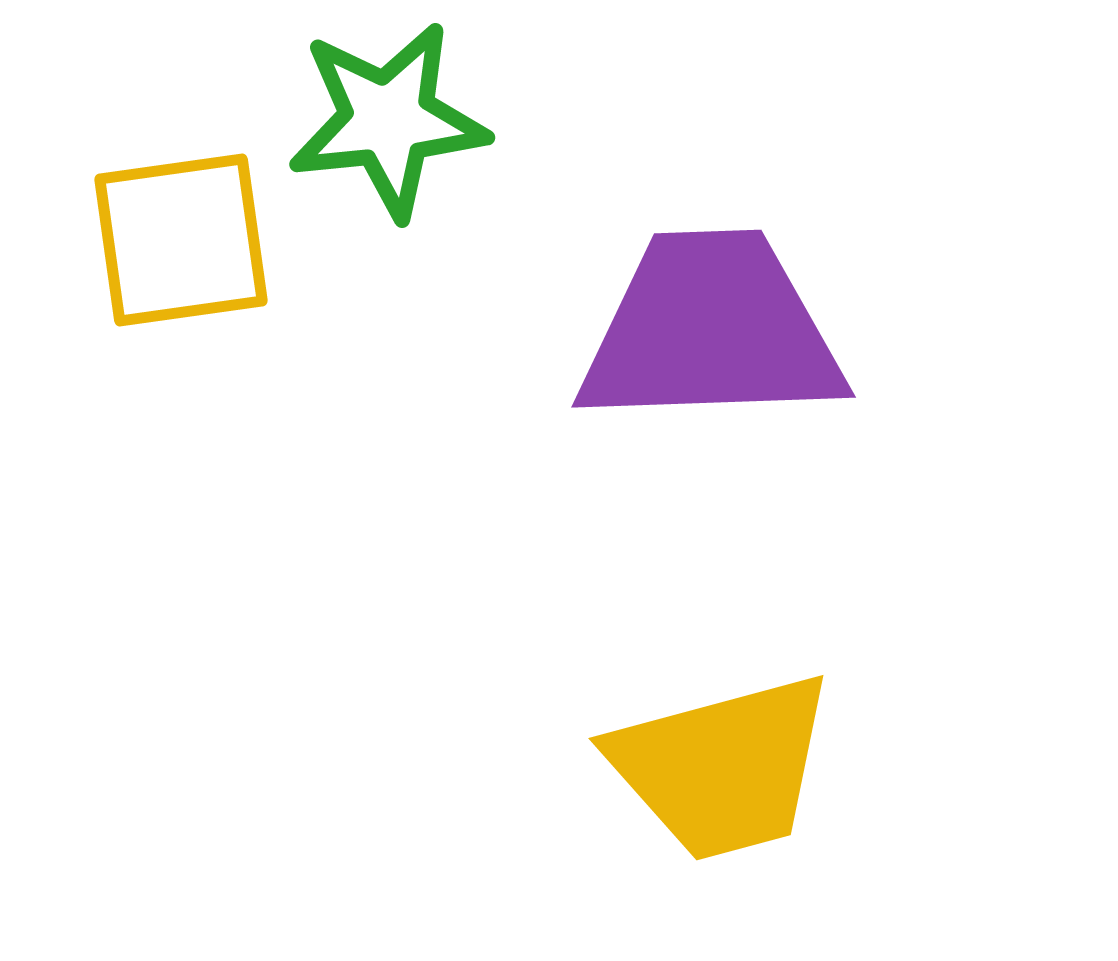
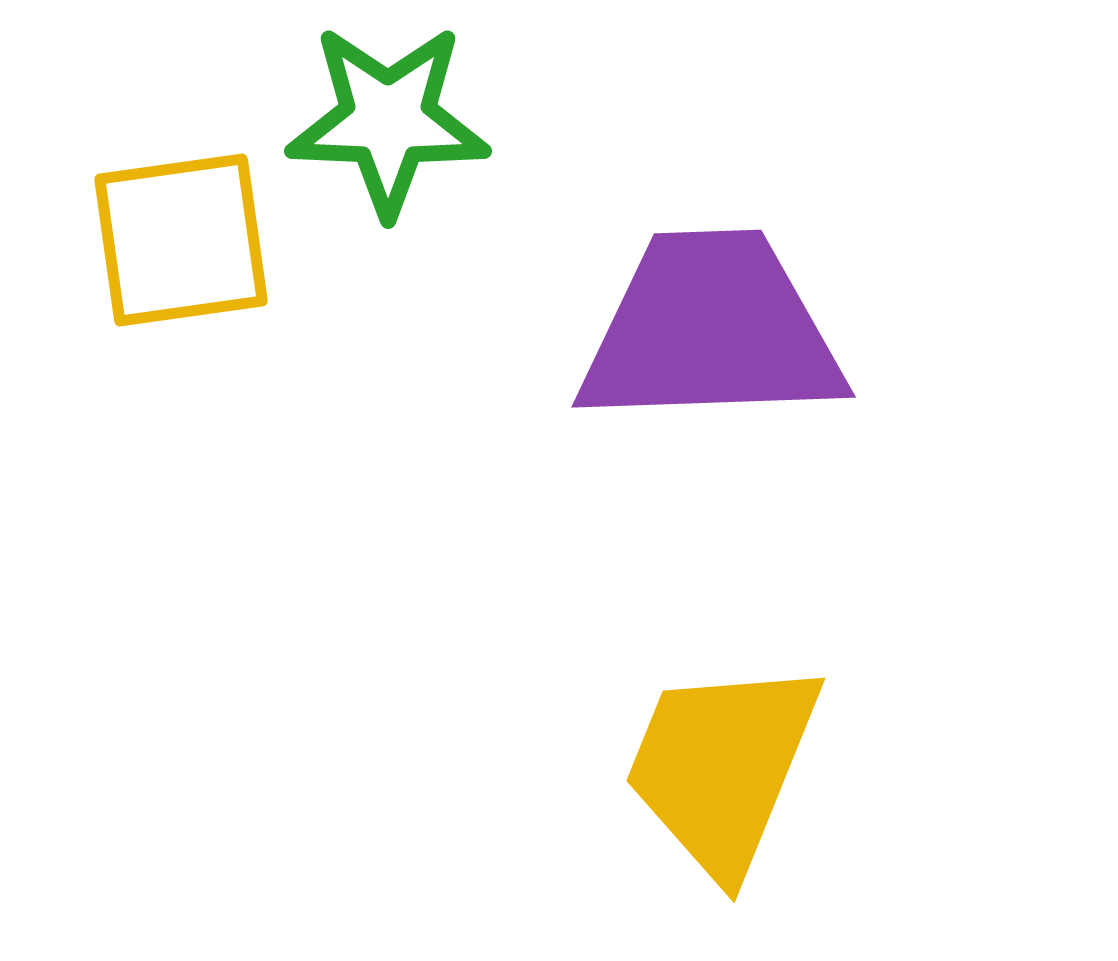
green star: rotated 8 degrees clockwise
yellow trapezoid: rotated 127 degrees clockwise
